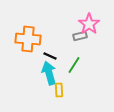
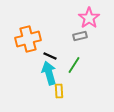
pink star: moved 6 px up
orange cross: rotated 20 degrees counterclockwise
yellow rectangle: moved 1 px down
